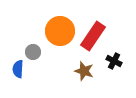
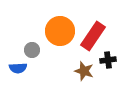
gray circle: moved 1 px left, 2 px up
black cross: moved 6 px left, 1 px up; rotated 35 degrees counterclockwise
blue semicircle: moved 1 px up; rotated 96 degrees counterclockwise
